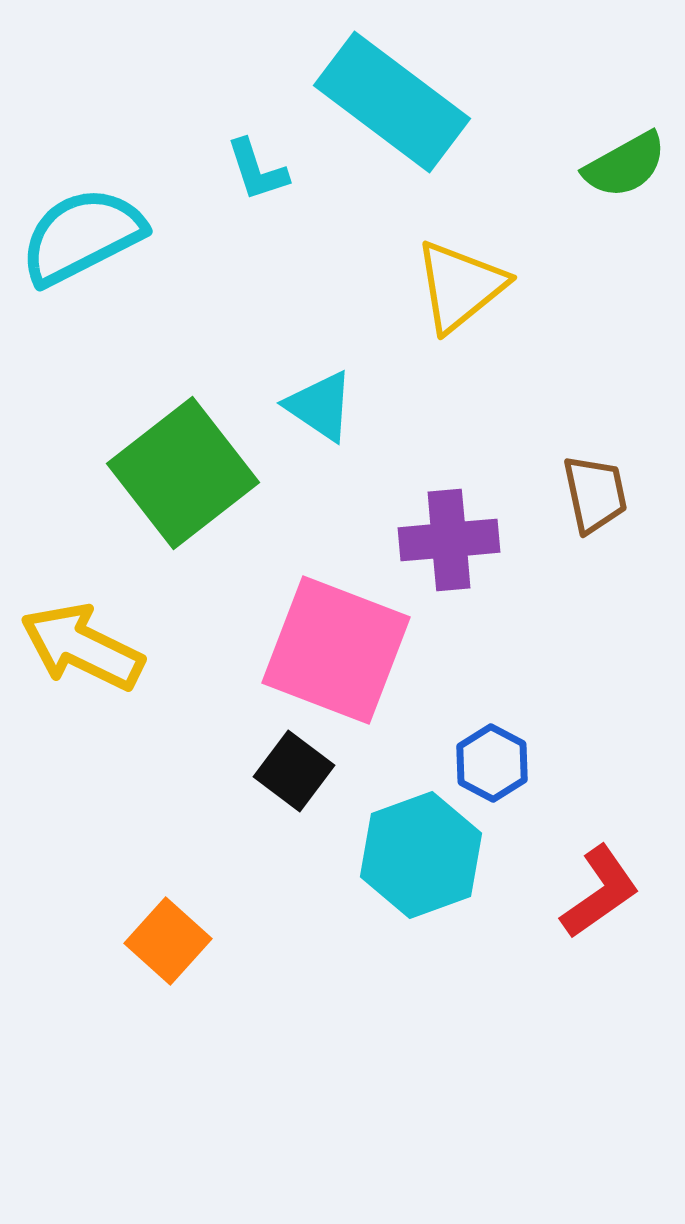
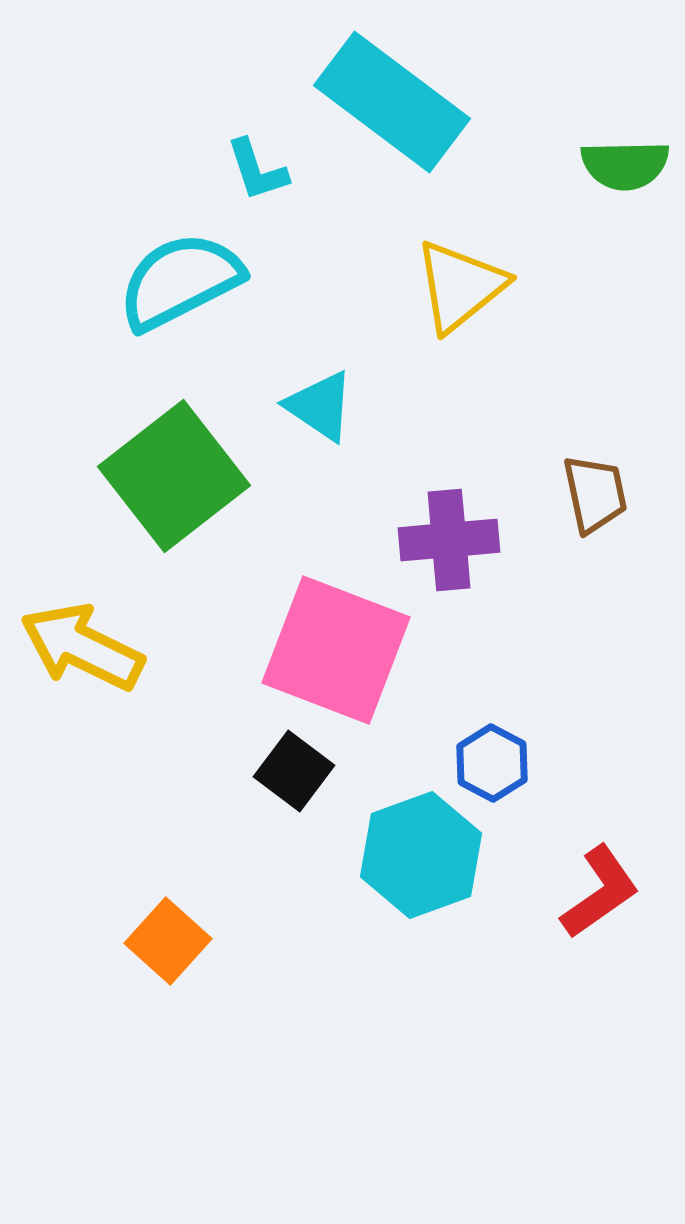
green semicircle: rotated 28 degrees clockwise
cyan semicircle: moved 98 px right, 45 px down
green square: moved 9 px left, 3 px down
